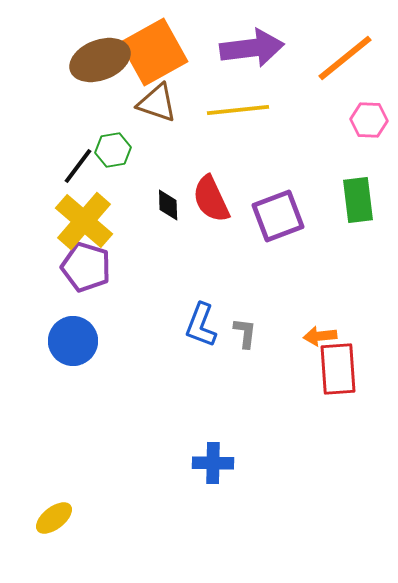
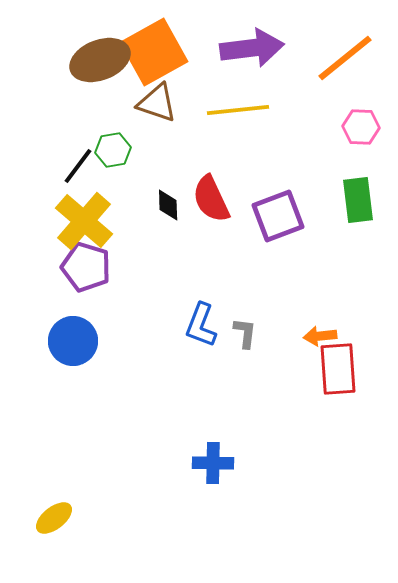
pink hexagon: moved 8 px left, 7 px down
